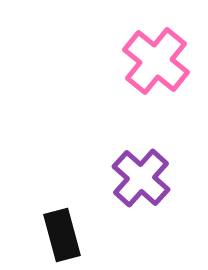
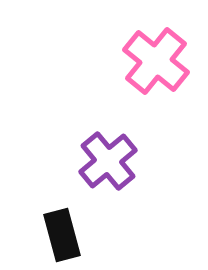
purple cross: moved 33 px left, 17 px up; rotated 8 degrees clockwise
